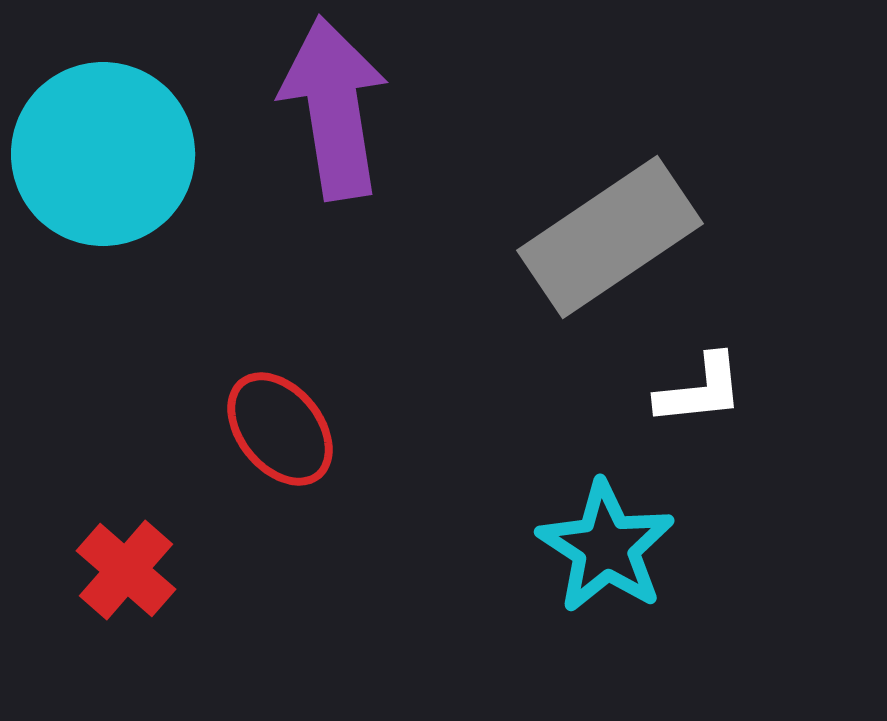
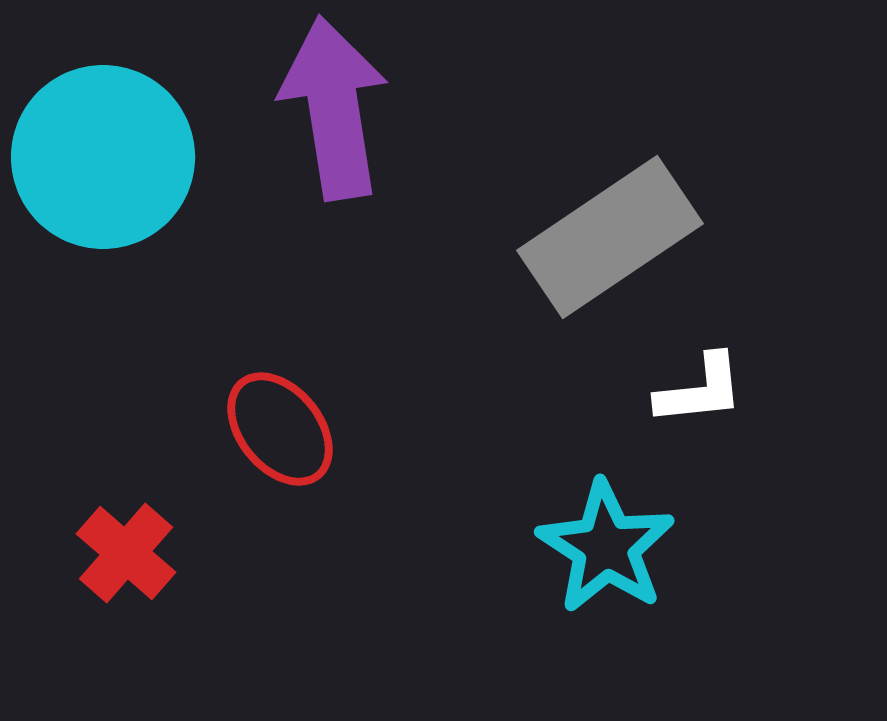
cyan circle: moved 3 px down
red cross: moved 17 px up
